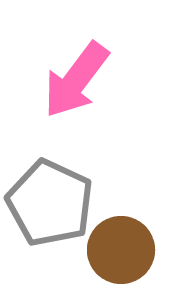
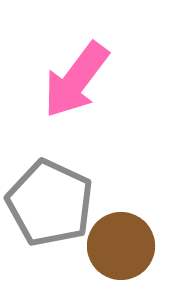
brown circle: moved 4 px up
